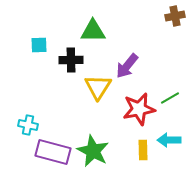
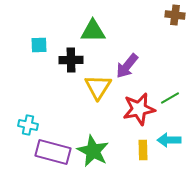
brown cross: moved 1 px up; rotated 18 degrees clockwise
